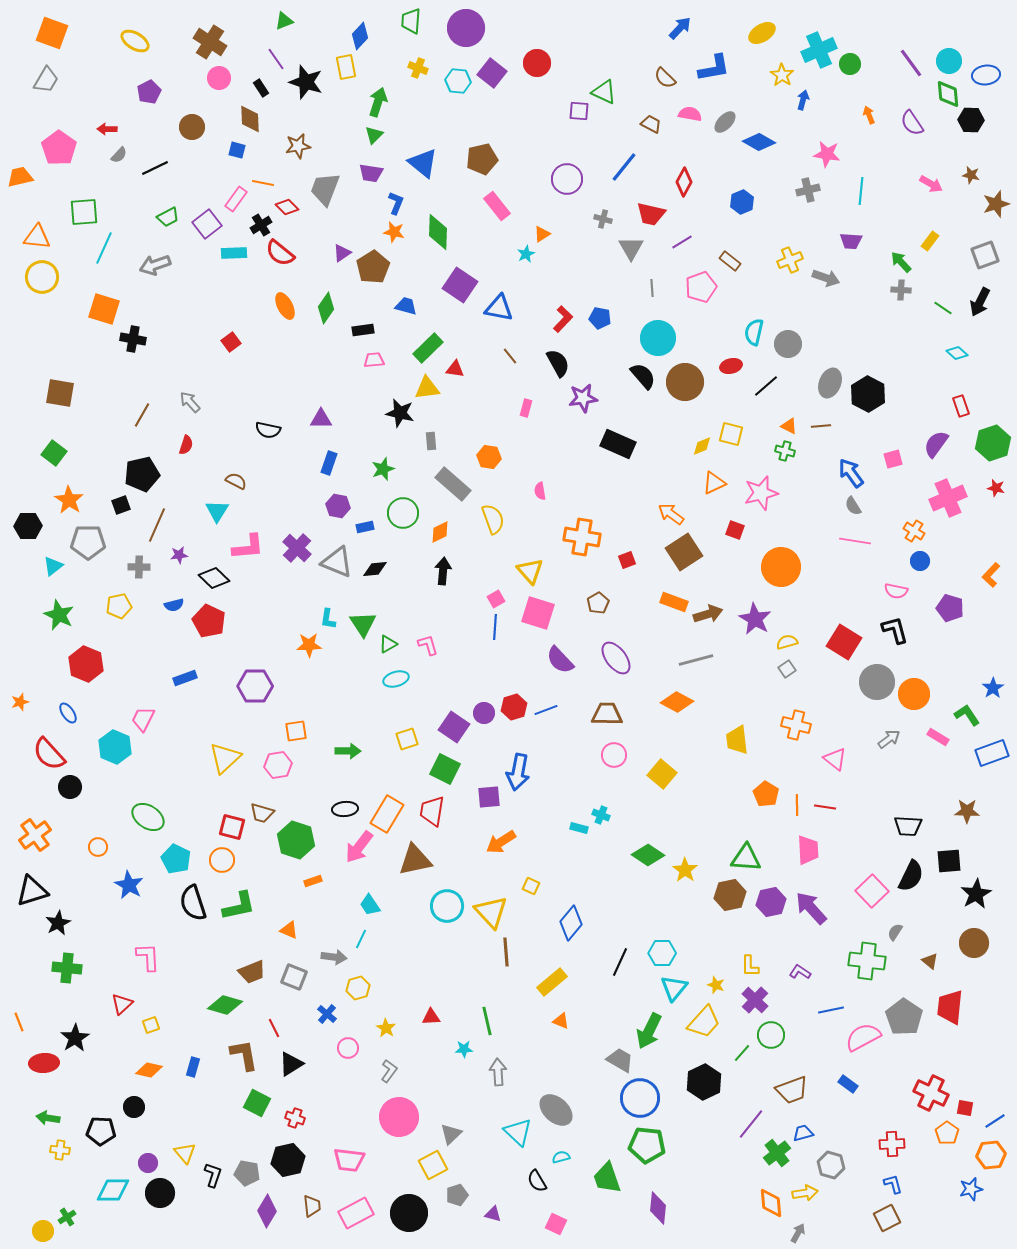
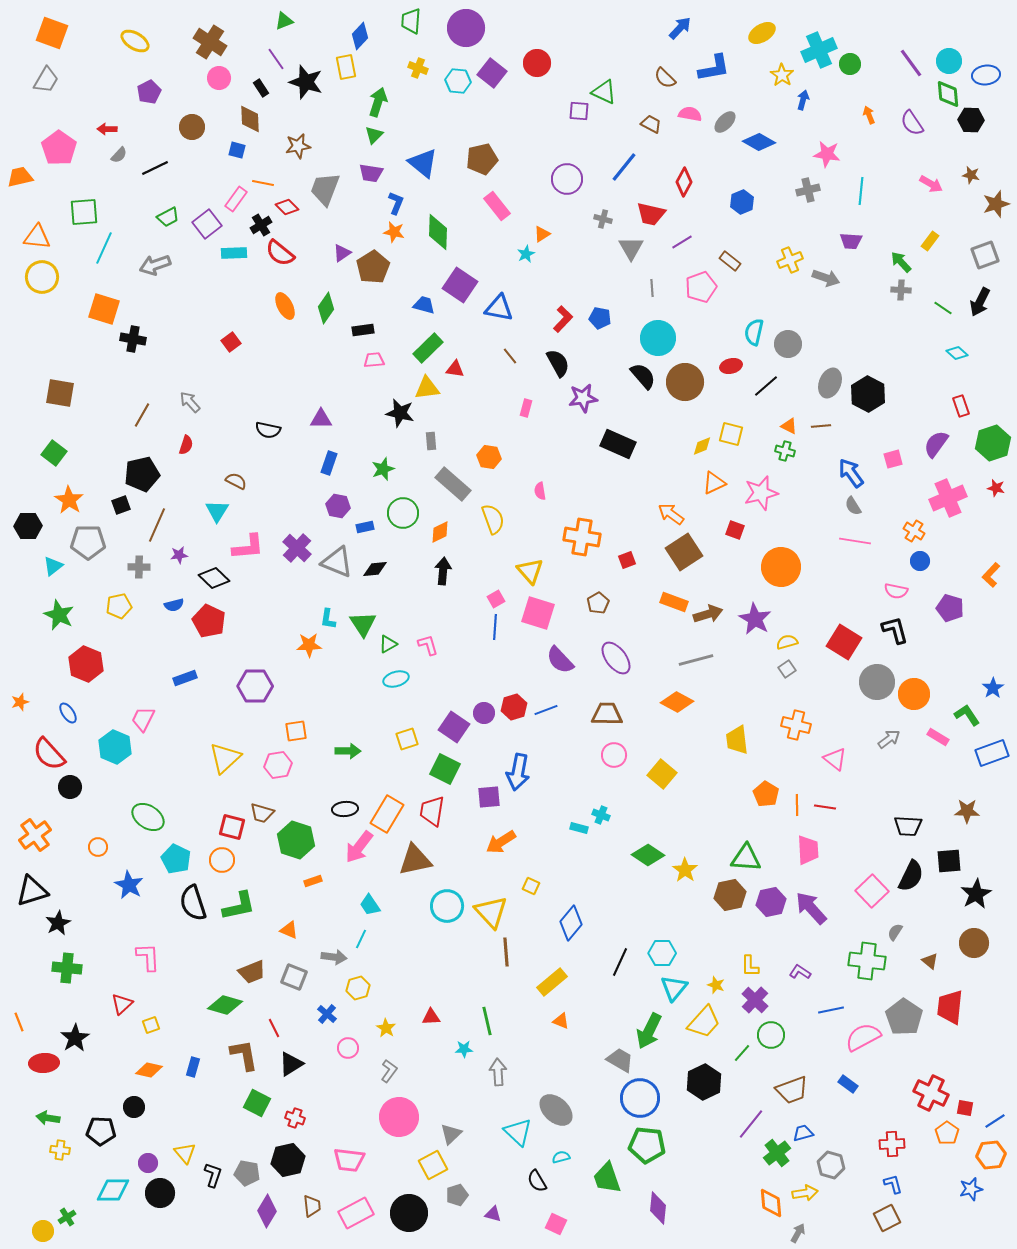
blue trapezoid at (406, 306): moved 18 px right, 1 px up
